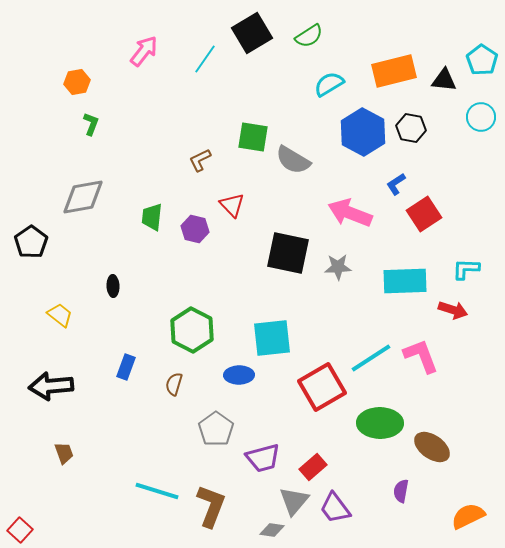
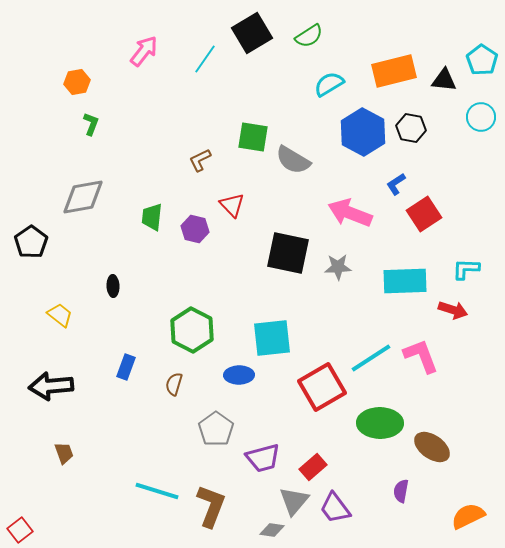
red square at (20, 530): rotated 10 degrees clockwise
